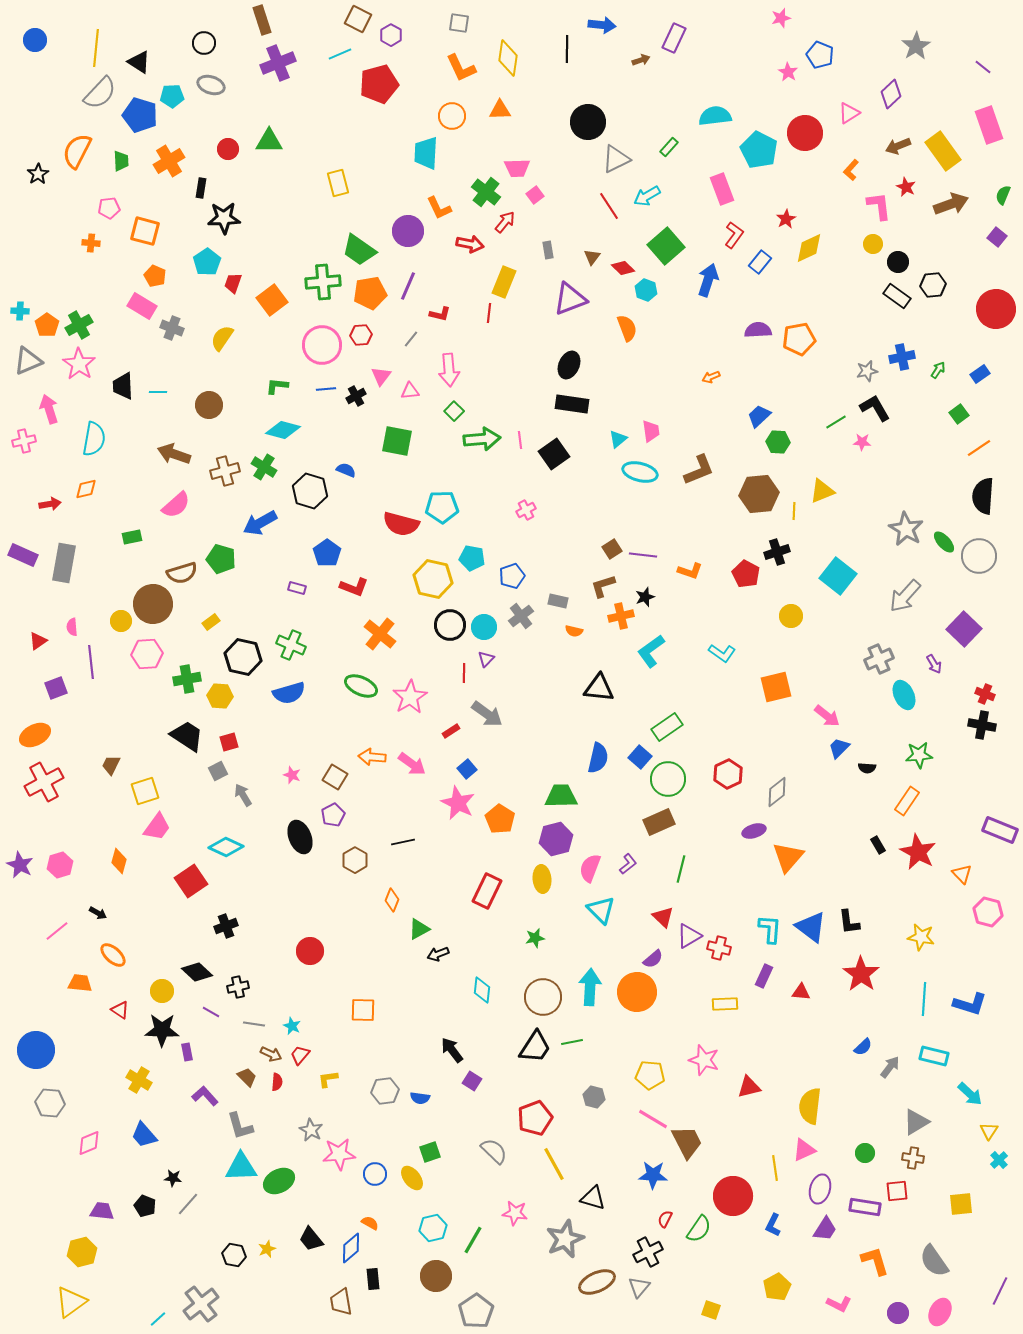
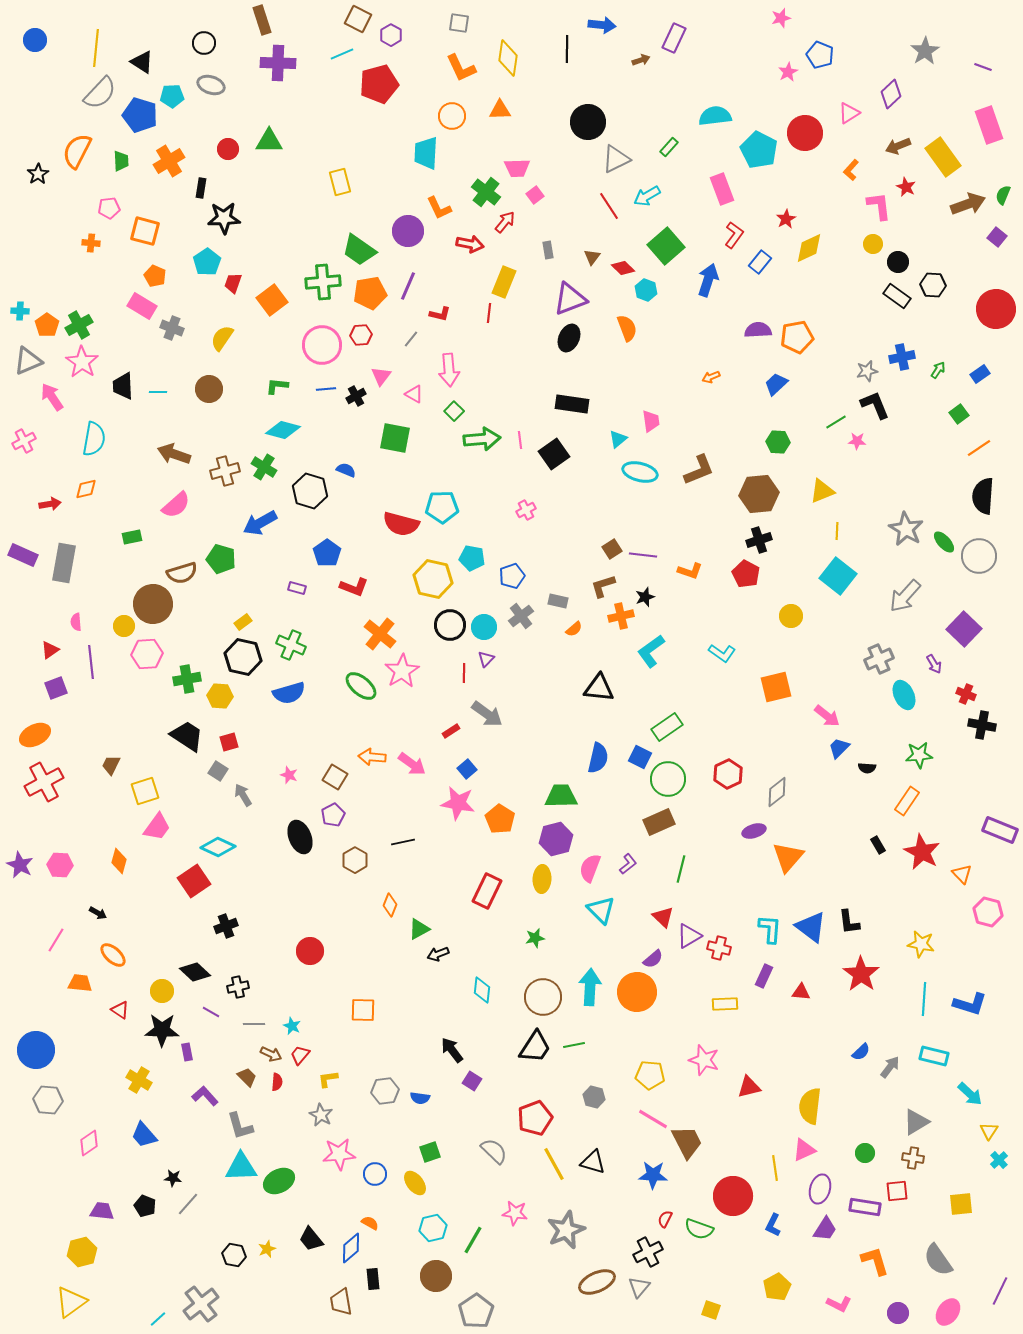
gray star at (916, 46): moved 9 px right, 5 px down
cyan line at (340, 54): moved 2 px right
black triangle at (139, 62): moved 3 px right
purple cross at (278, 63): rotated 24 degrees clockwise
purple line at (983, 67): rotated 18 degrees counterclockwise
pink star at (788, 72): rotated 12 degrees clockwise
yellow rectangle at (943, 151): moved 6 px down
yellow rectangle at (338, 183): moved 2 px right, 1 px up
brown arrow at (951, 204): moved 17 px right
black hexagon at (933, 285): rotated 10 degrees clockwise
orange pentagon at (799, 339): moved 2 px left, 2 px up
pink star at (79, 364): moved 3 px right, 2 px up
black ellipse at (569, 365): moved 27 px up
pink triangle at (410, 391): moved 4 px right, 3 px down; rotated 36 degrees clockwise
brown circle at (209, 405): moved 16 px up
black L-shape at (875, 408): moved 3 px up; rotated 8 degrees clockwise
pink arrow at (49, 409): moved 3 px right, 12 px up; rotated 16 degrees counterclockwise
blue trapezoid at (759, 416): moved 17 px right, 32 px up
pink trapezoid at (651, 431): moved 10 px up
pink cross at (24, 441): rotated 15 degrees counterclockwise
green square at (397, 441): moved 2 px left, 3 px up
pink star at (862, 442): moved 5 px left, 1 px up
yellow line at (794, 511): moved 43 px right, 20 px down
black cross at (777, 552): moved 18 px left, 12 px up
yellow circle at (121, 621): moved 3 px right, 5 px down
yellow rectangle at (211, 622): moved 32 px right
pink semicircle at (72, 627): moved 4 px right, 5 px up
orange semicircle at (574, 631): moved 2 px up; rotated 54 degrees counterclockwise
red triangle at (38, 641): moved 12 px right, 9 px down
green ellipse at (361, 686): rotated 16 degrees clockwise
red cross at (985, 694): moved 19 px left
pink star at (410, 697): moved 8 px left, 26 px up
blue square at (640, 757): rotated 15 degrees counterclockwise
gray square at (218, 771): rotated 30 degrees counterclockwise
pink star at (292, 775): moved 3 px left
pink star at (458, 803): rotated 16 degrees counterclockwise
cyan diamond at (226, 847): moved 8 px left
red star at (918, 852): moved 4 px right
pink hexagon at (60, 865): rotated 20 degrees clockwise
yellow ellipse at (542, 879): rotated 8 degrees clockwise
red square at (191, 881): moved 3 px right
orange diamond at (392, 900): moved 2 px left, 5 px down
pink line at (57, 931): moved 1 px left, 9 px down; rotated 20 degrees counterclockwise
yellow star at (921, 937): moved 7 px down
black diamond at (197, 972): moved 2 px left
gray line at (254, 1024): rotated 10 degrees counterclockwise
green line at (572, 1042): moved 2 px right, 3 px down
blue semicircle at (863, 1047): moved 2 px left, 5 px down
gray hexagon at (50, 1103): moved 2 px left, 3 px up
gray star at (311, 1130): moved 10 px right, 15 px up
pink diamond at (89, 1143): rotated 12 degrees counterclockwise
yellow ellipse at (412, 1178): moved 3 px right, 5 px down
black triangle at (593, 1198): moved 36 px up
green semicircle at (699, 1229): rotated 76 degrees clockwise
gray star at (565, 1239): moved 1 px right, 9 px up
gray semicircle at (934, 1261): moved 4 px right, 1 px up
pink ellipse at (940, 1312): moved 8 px right; rotated 8 degrees clockwise
